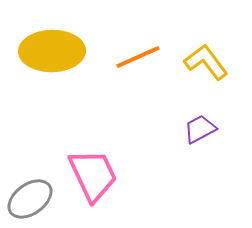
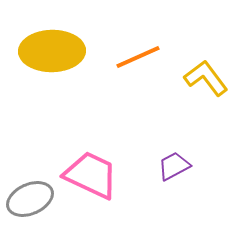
yellow L-shape: moved 16 px down
purple trapezoid: moved 26 px left, 37 px down
pink trapezoid: moved 2 px left; rotated 40 degrees counterclockwise
gray ellipse: rotated 12 degrees clockwise
